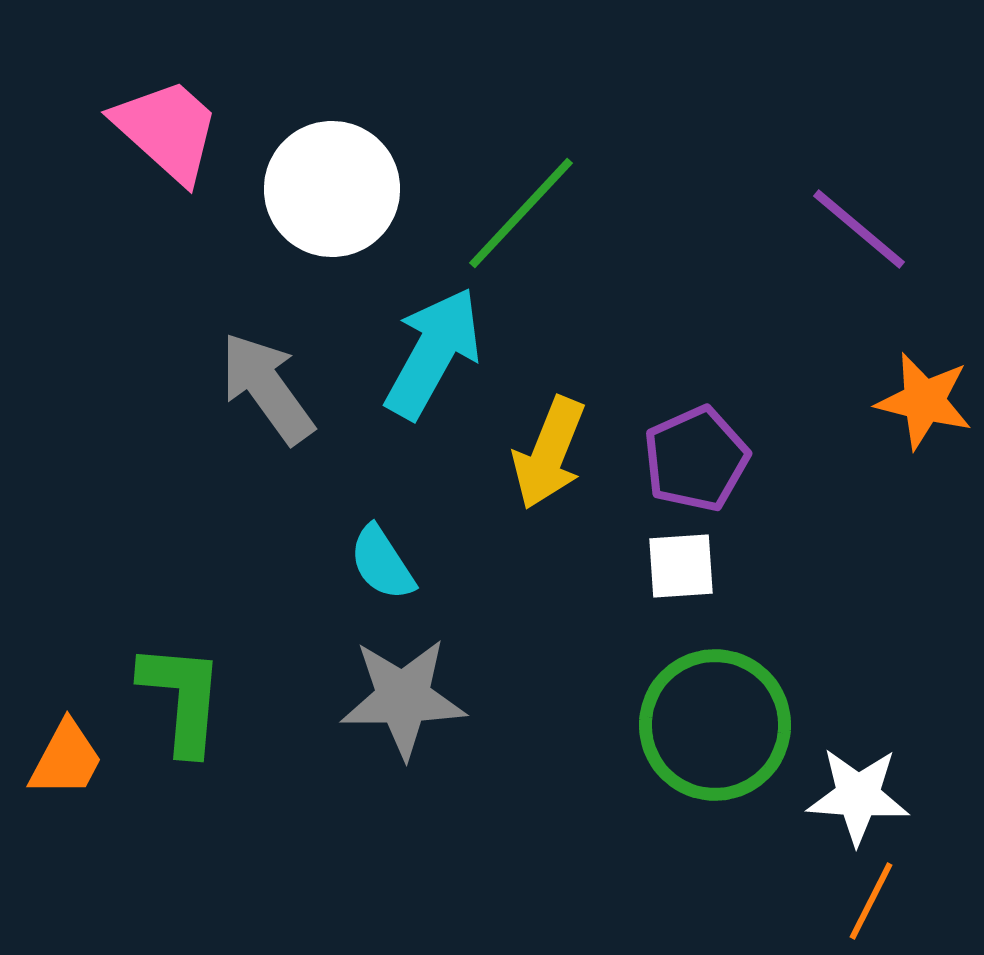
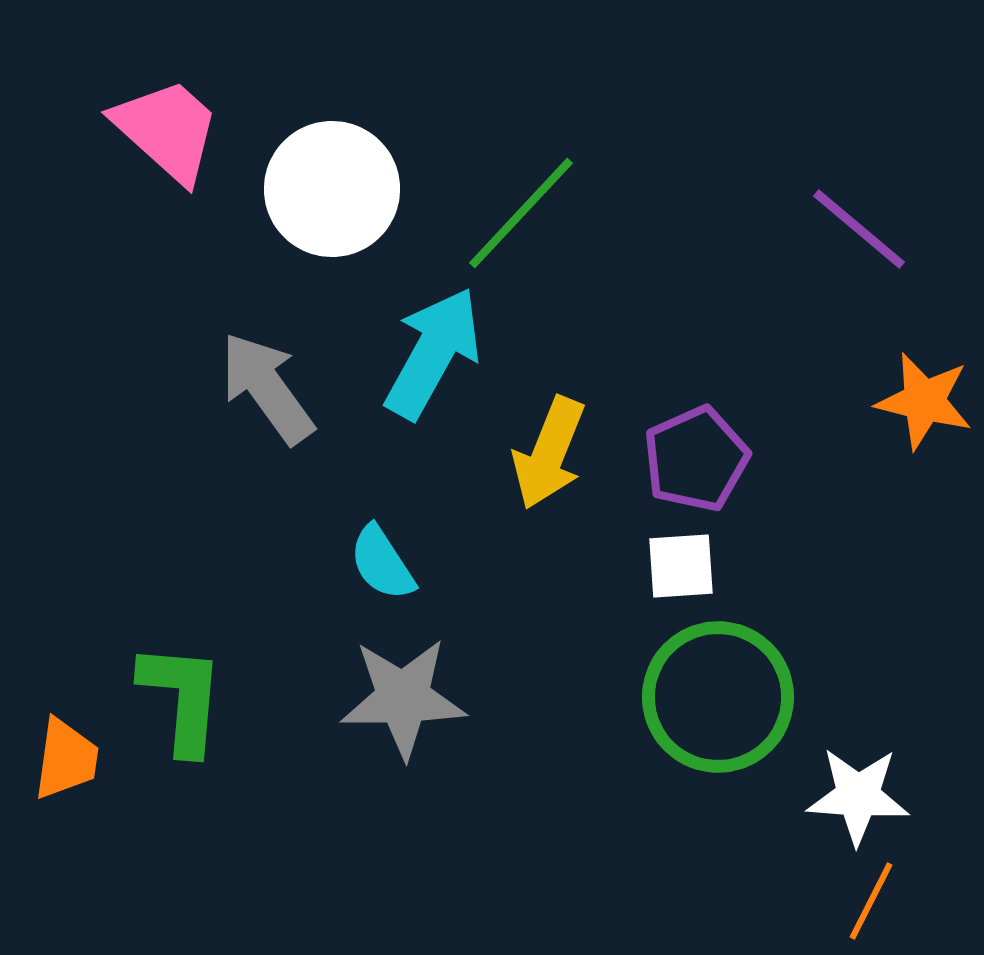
green circle: moved 3 px right, 28 px up
orange trapezoid: rotated 20 degrees counterclockwise
